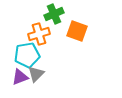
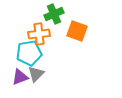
orange cross: rotated 10 degrees clockwise
cyan pentagon: moved 2 px right, 2 px up
